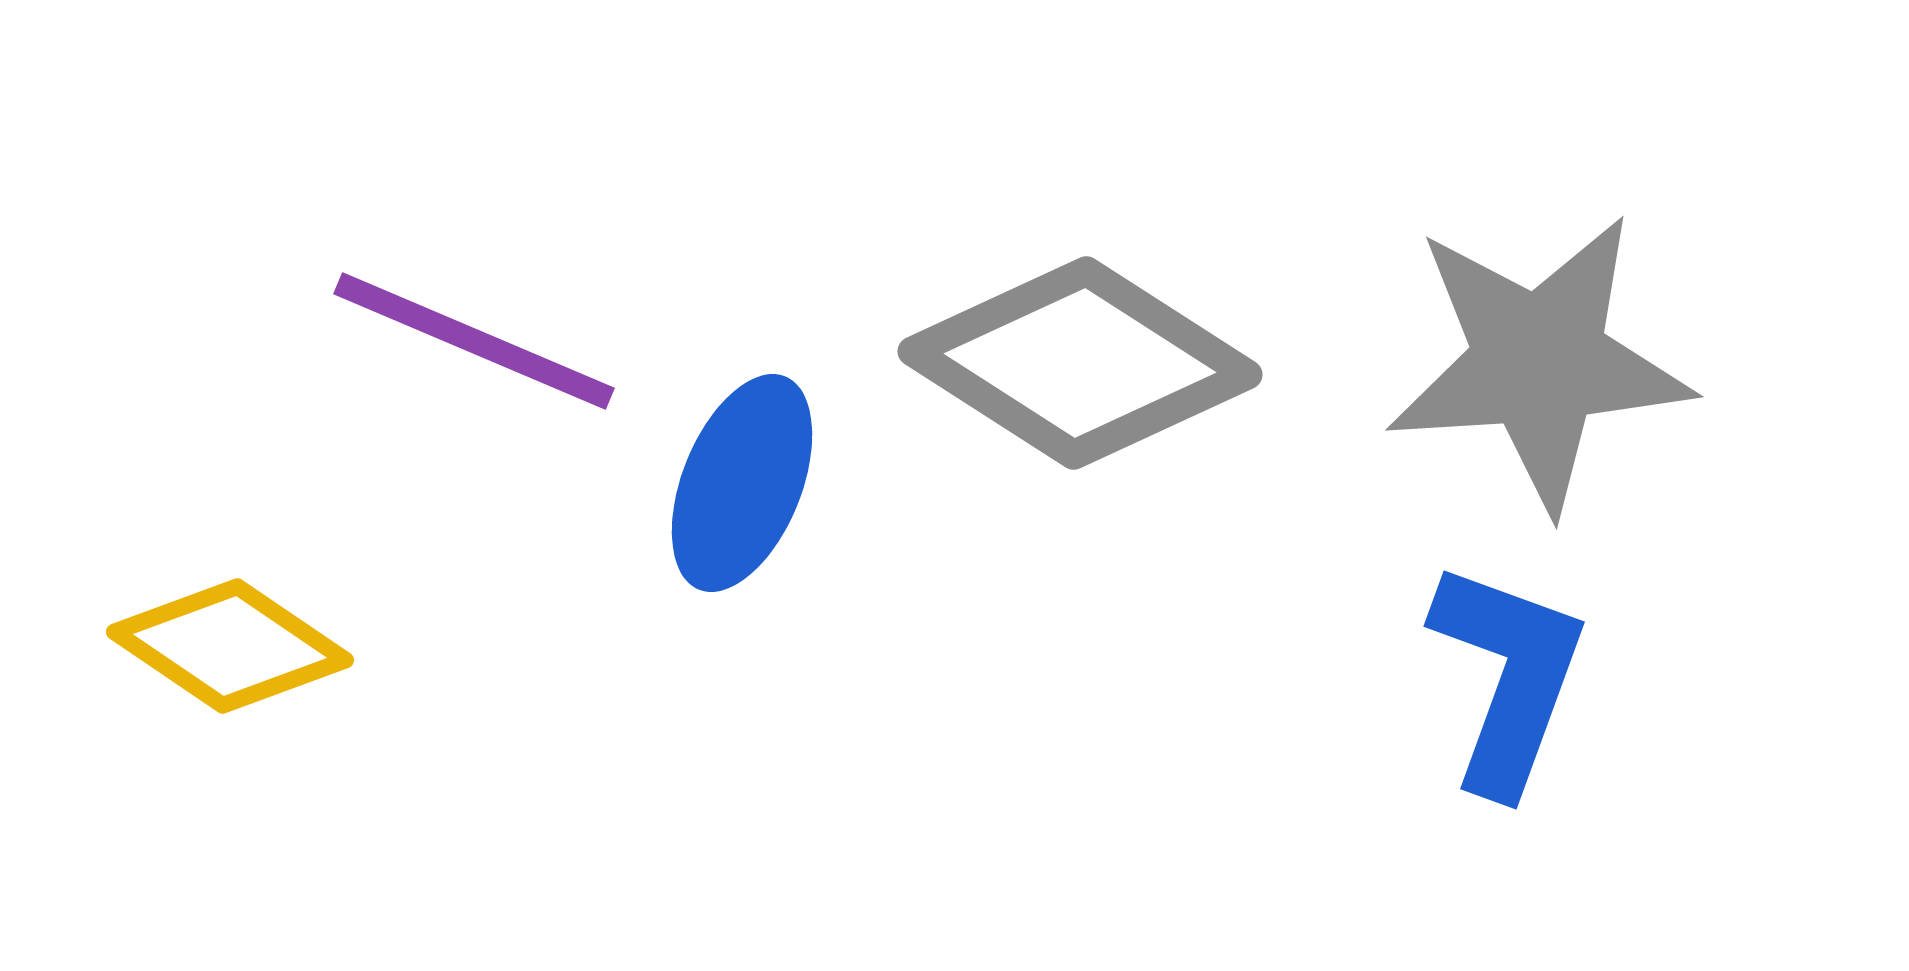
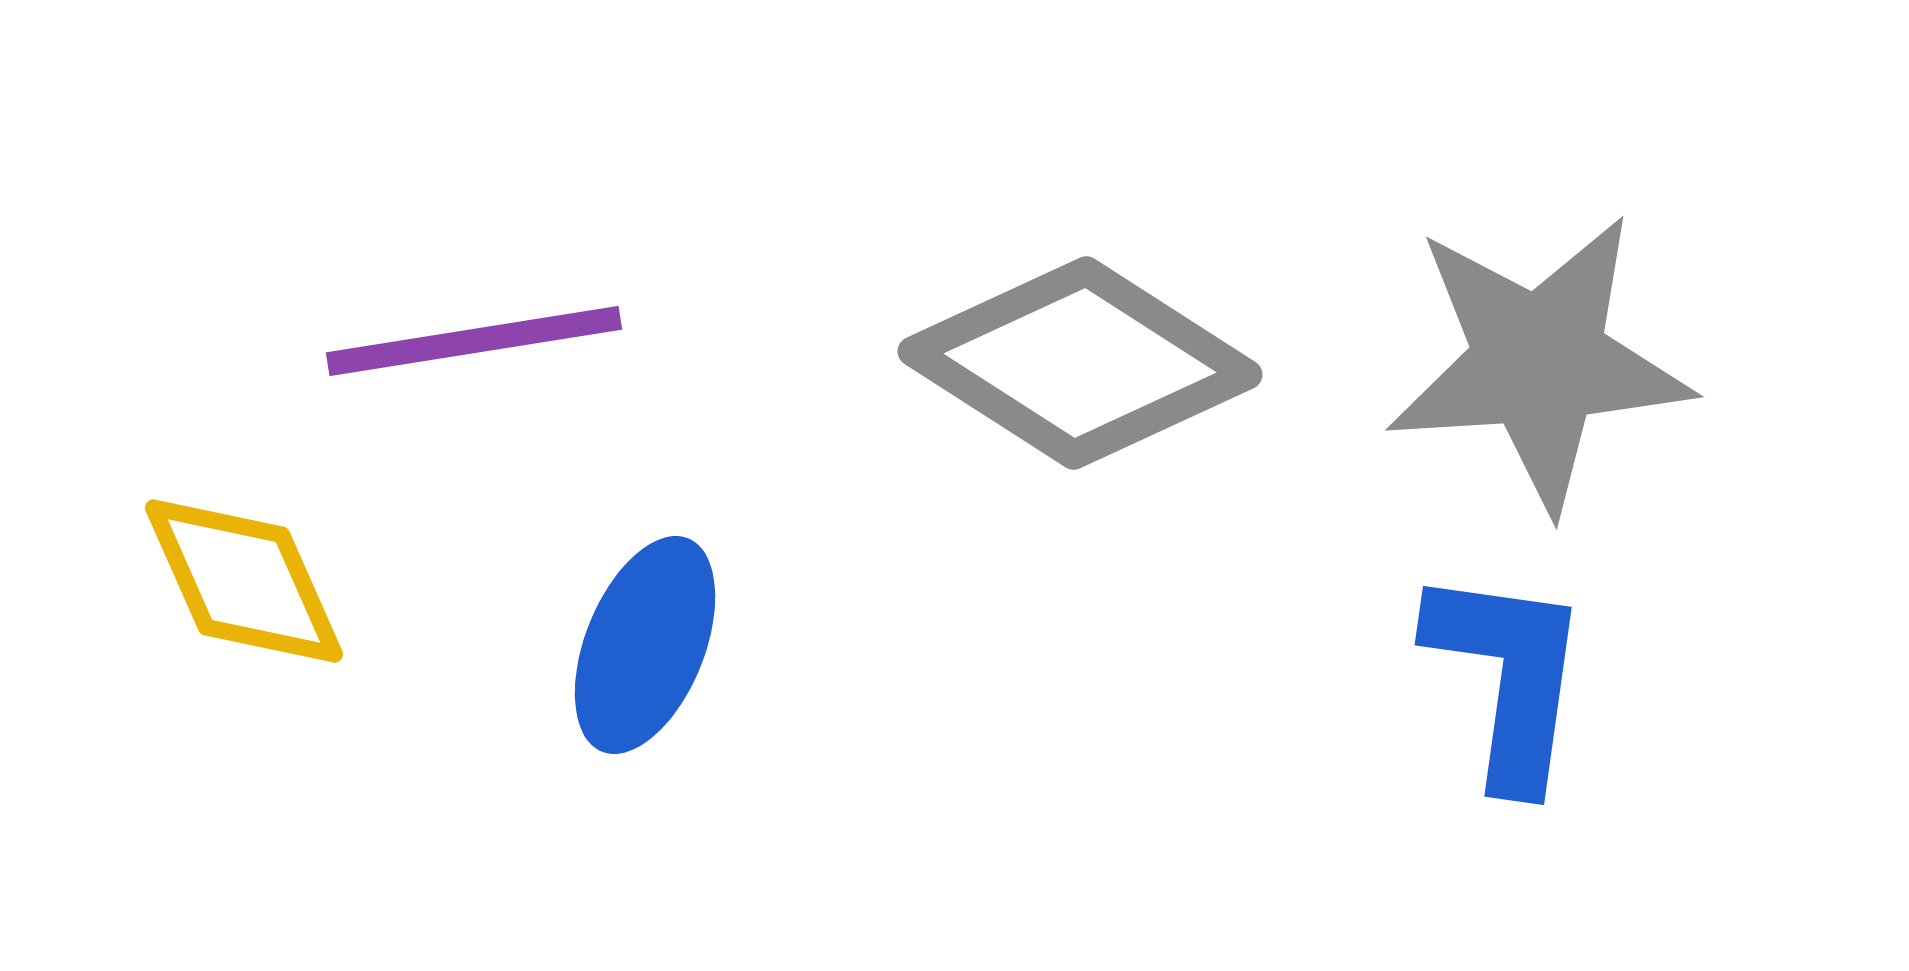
purple line: rotated 32 degrees counterclockwise
blue ellipse: moved 97 px left, 162 px down
yellow diamond: moved 14 px right, 65 px up; rotated 32 degrees clockwise
blue L-shape: rotated 12 degrees counterclockwise
